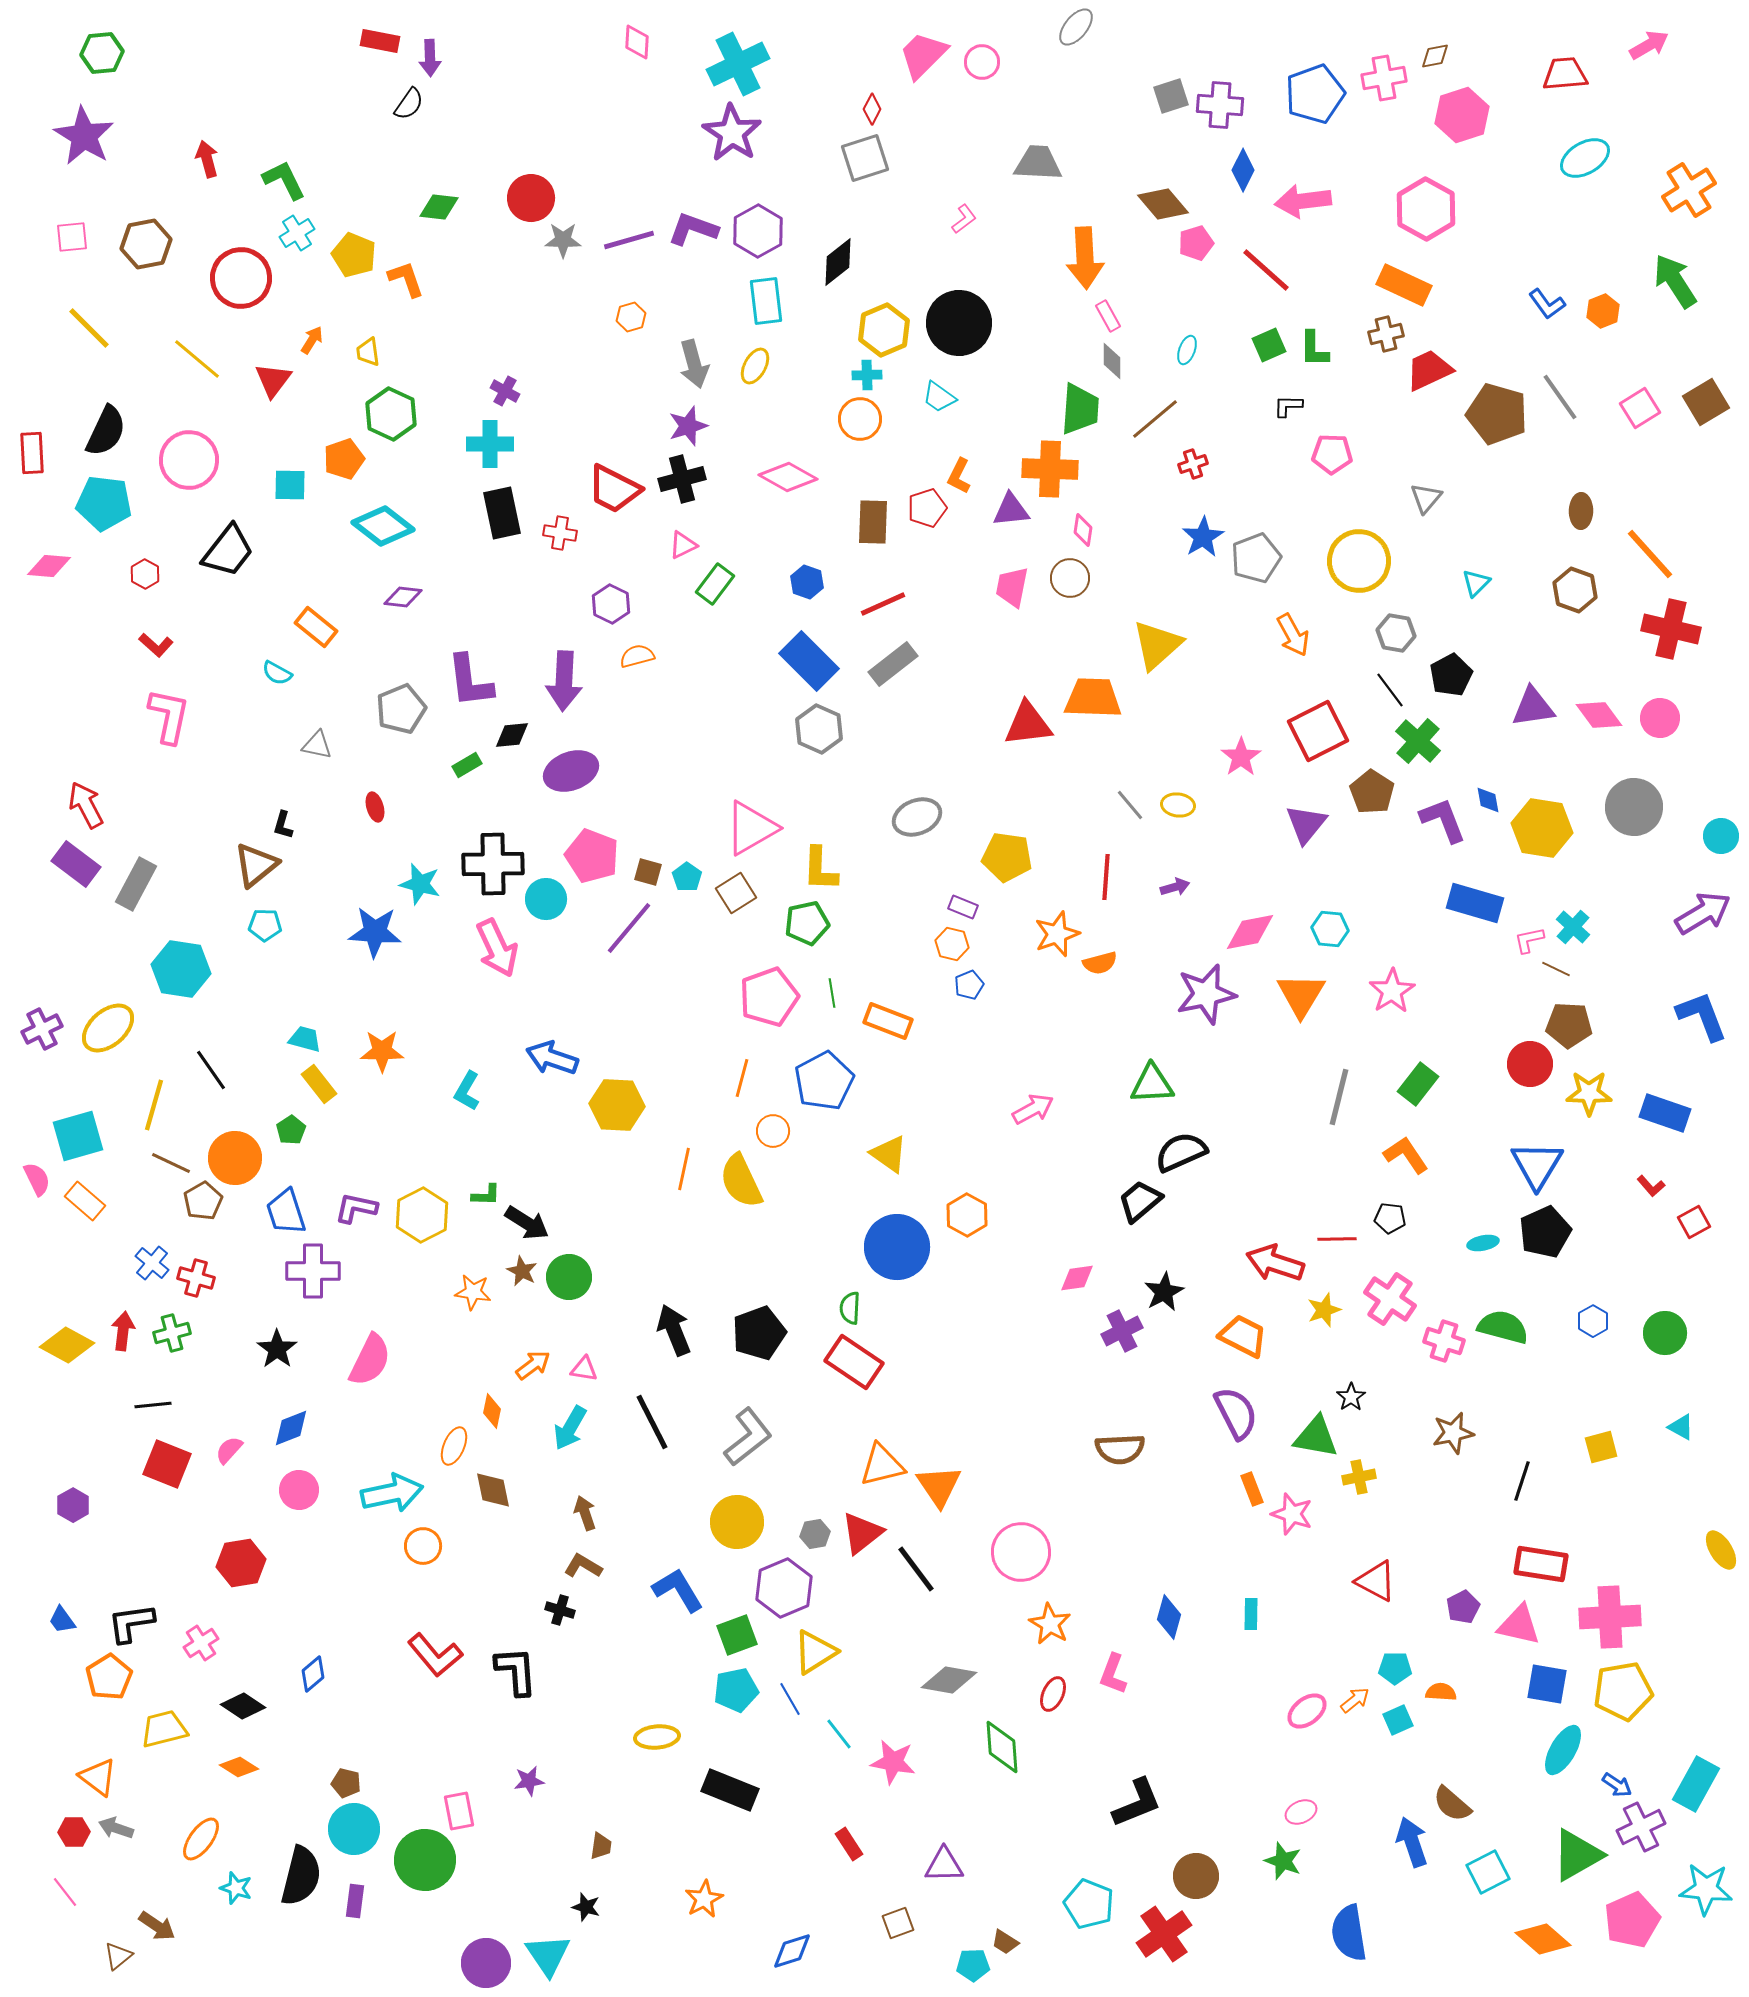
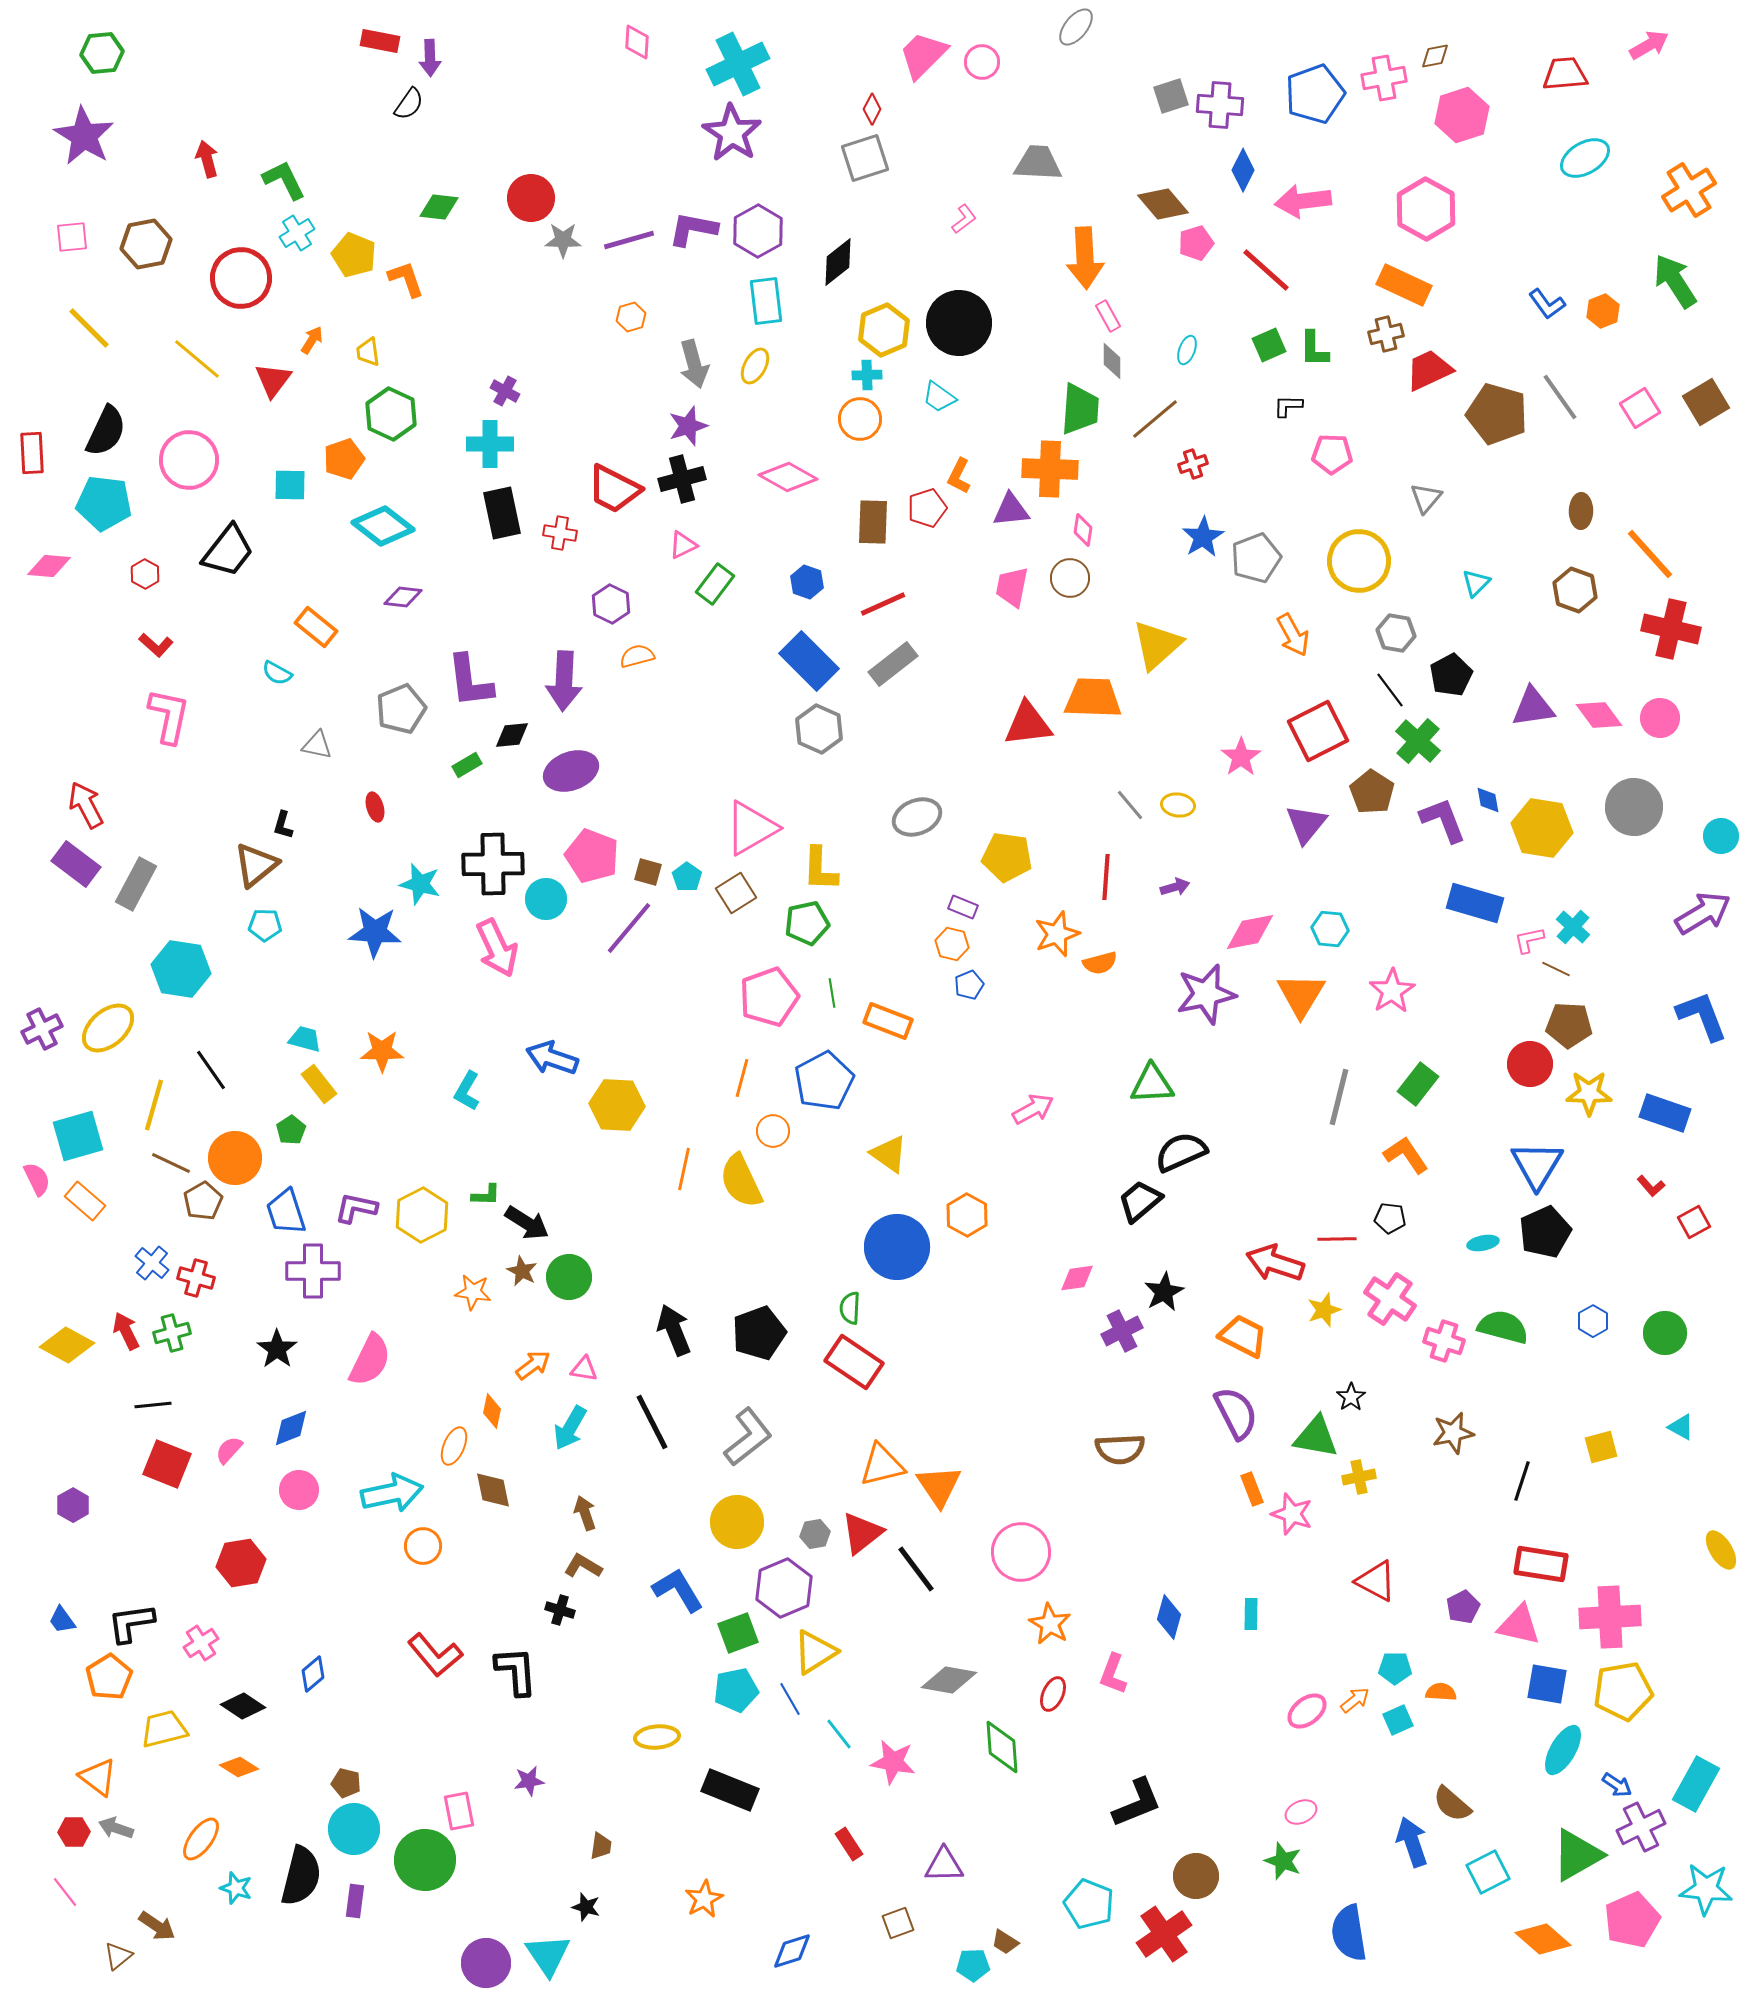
purple L-shape at (693, 229): rotated 9 degrees counterclockwise
red arrow at (123, 1331): moved 3 px right; rotated 33 degrees counterclockwise
green square at (737, 1635): moved 1 px right, 2 px up
